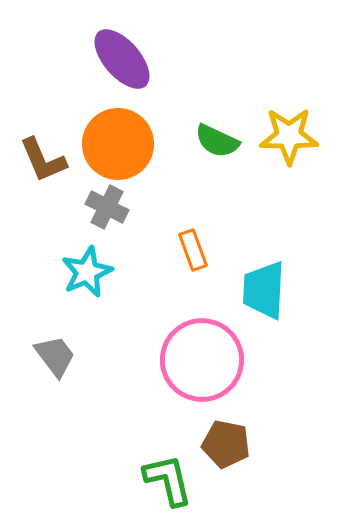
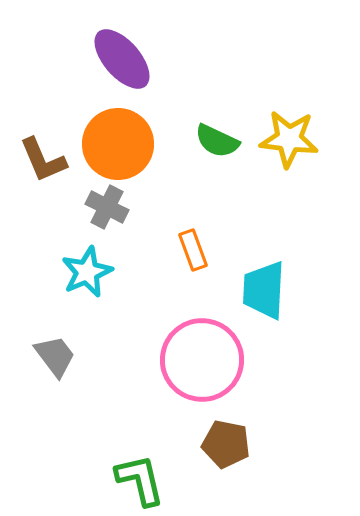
yellow star: moved 3 px down; rotated 6 degrees clockwise
green L-shape: moved 28 px left
